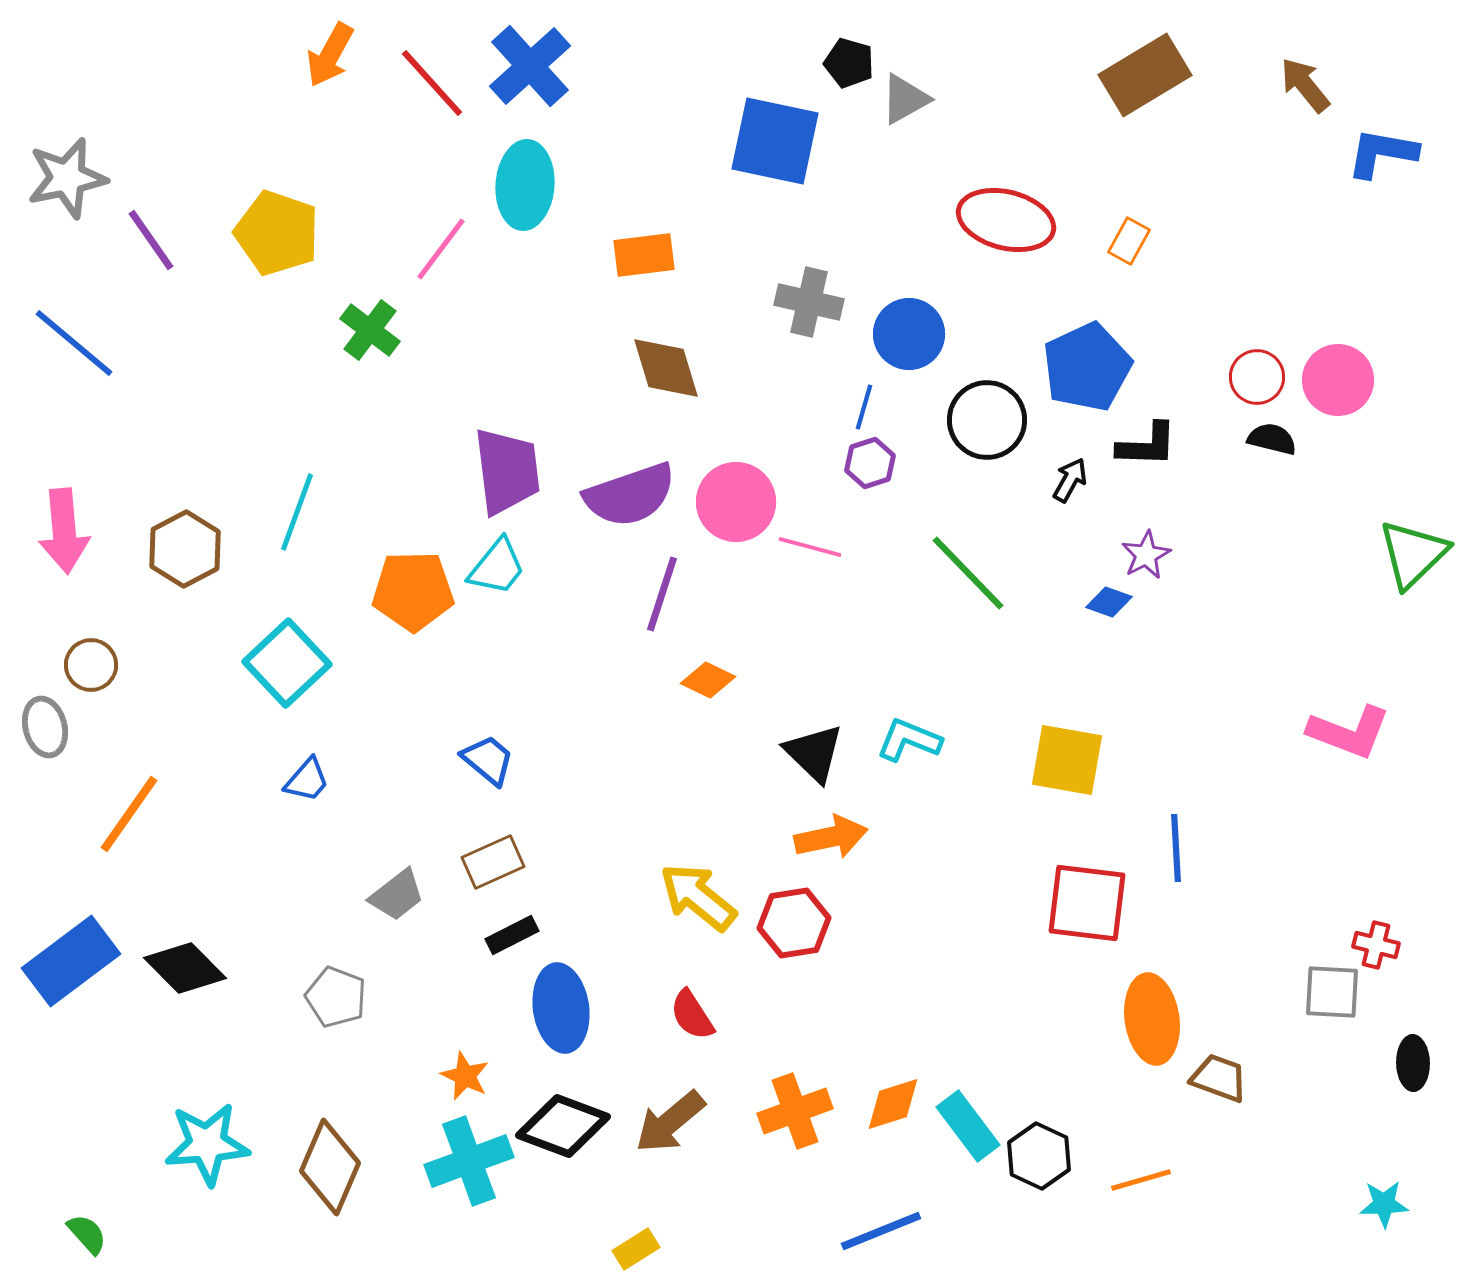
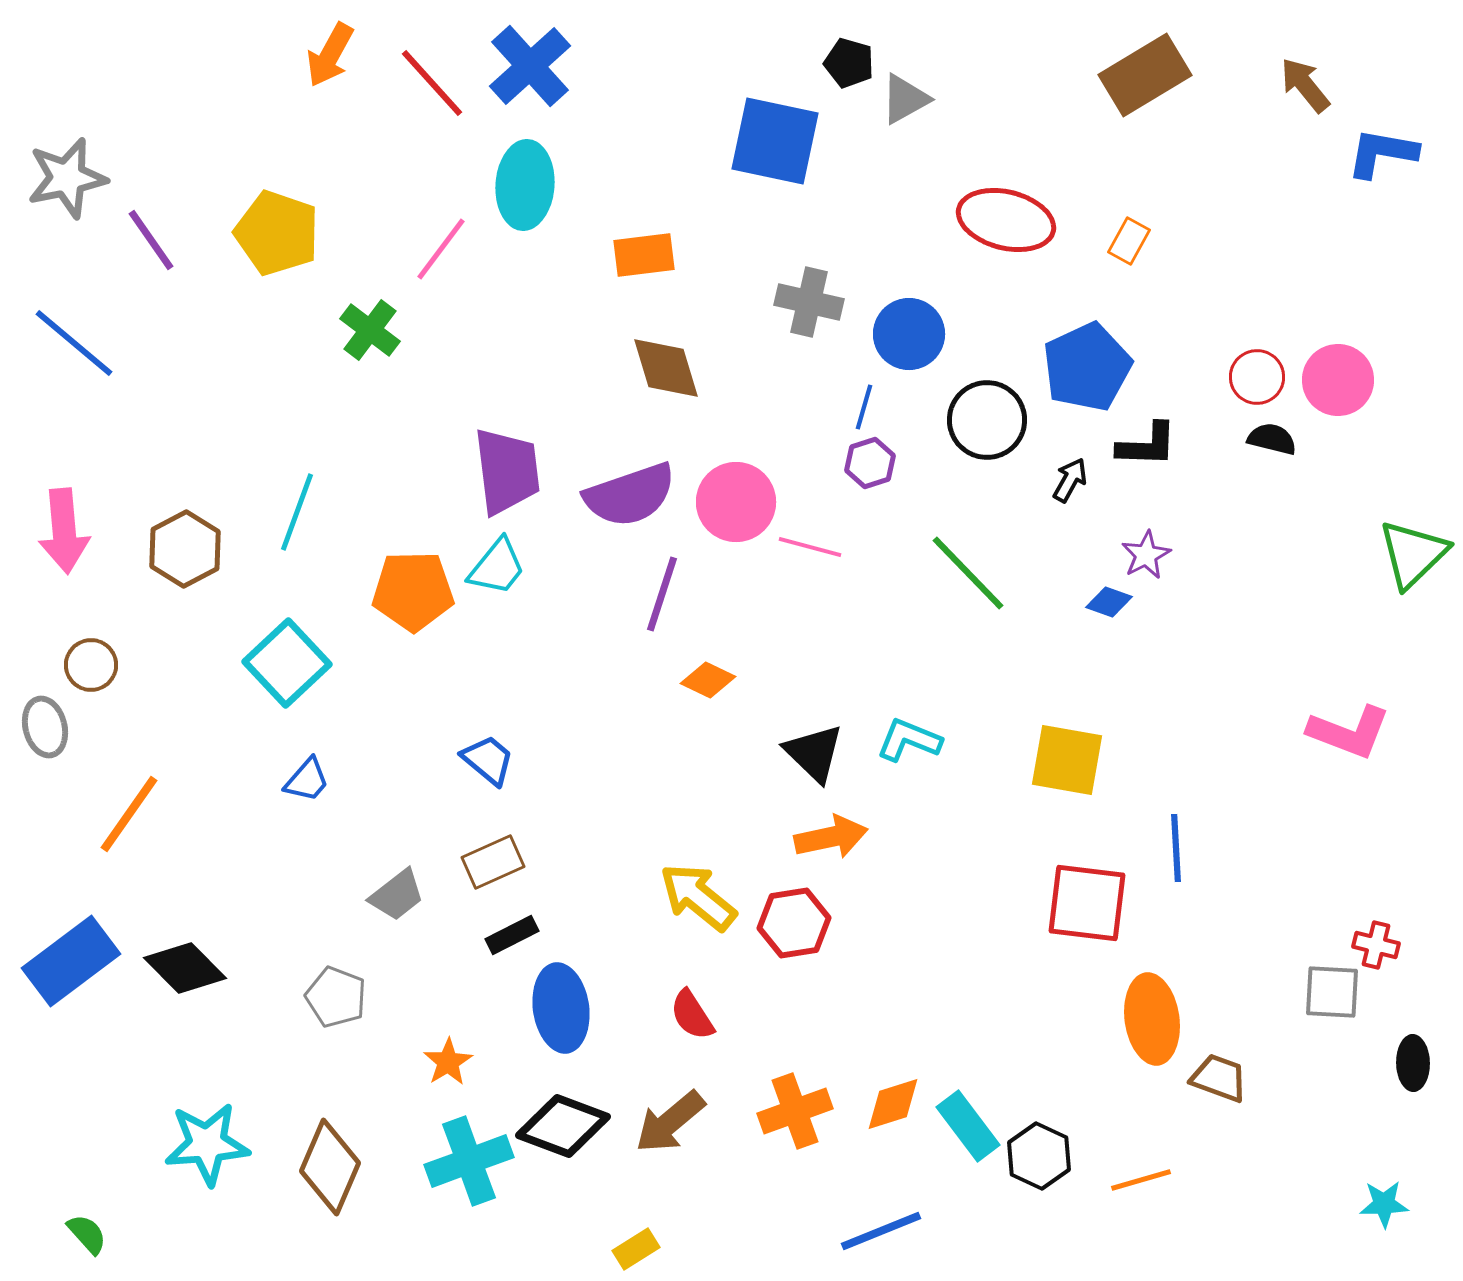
orange star at (465, 1076): moved 17 px left, 14 px up; rotated 15 degrees clockwise
